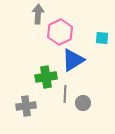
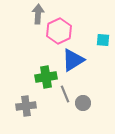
pink hexagon: moved 1 px left, 1 px up
cyan square: moved 1 px right, 2 px down
gray line: rotated 24 degrees counterclockwise
